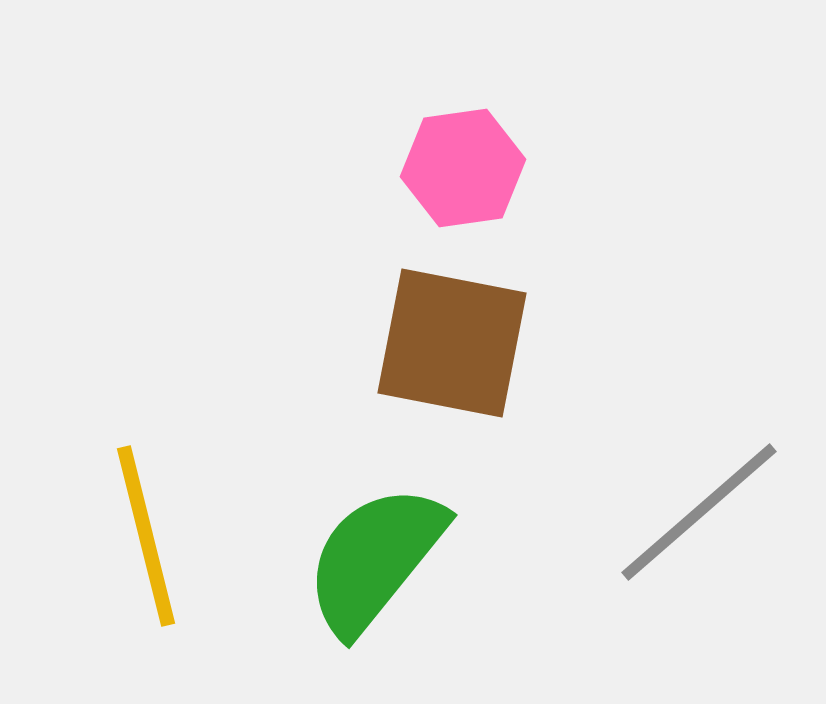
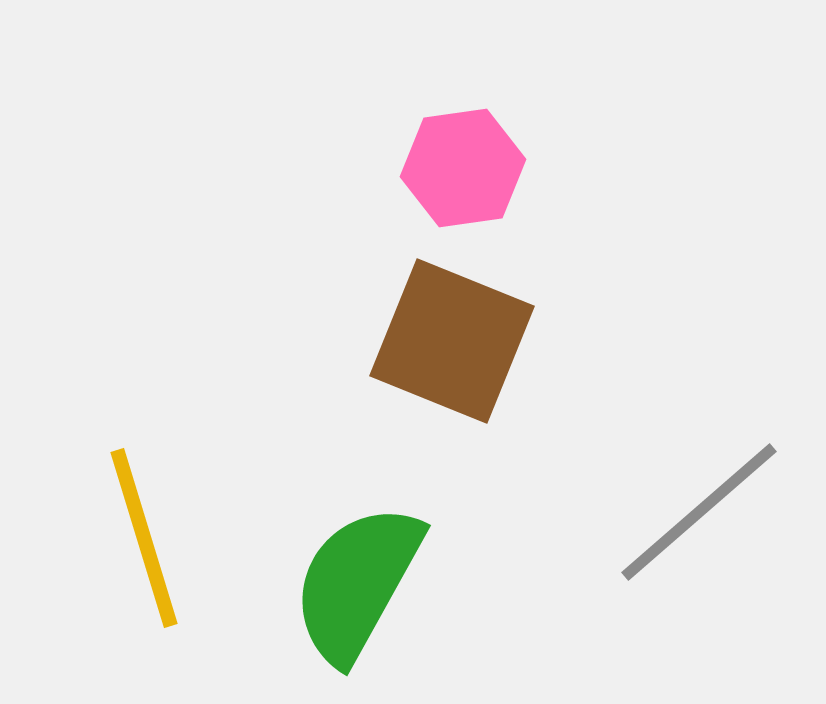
brown square: moved 2 px up; rotated 11 degrees clockwise
yellow line: moved 2 px left, 2 px down; rotated 3 degrees counterclockwise
green semicircle: moved 18 px left, 24 px down; rotated 10 degrees counterclockwise
